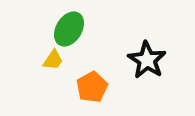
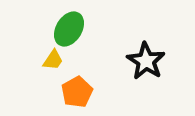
black star: moved 1 px left, 1 px down
orange pentagon: moved 15 px left, 5 px down
